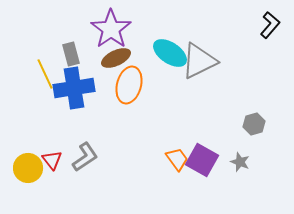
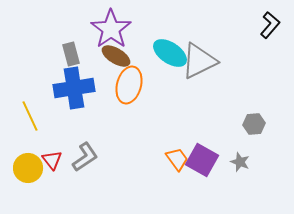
brown ellipse: moved 2 px up; rotated 56 degrees clockwise
yellow line: moved 15 px left, 42 px down
gray hexagon: rotated 10 degrees clockwise
